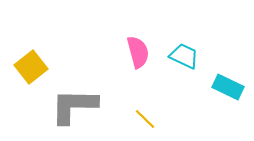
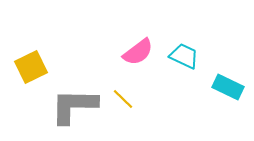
pink semicircle: rotated 68 degrees clockwise
yellow square: rotated 12 degrees clockwise
yellow line: moved 22 px left, 20 px up
